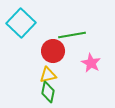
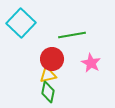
red circle: moved 1 px left, 8 px down
